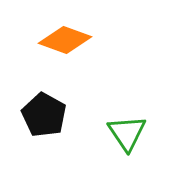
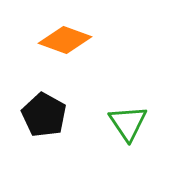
green triangle: moved 1 px right, 10 px up
